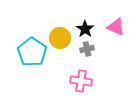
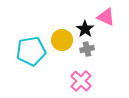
pink triangle: moved 10 px left, 10 px up
yellow circle: moved 2 px right, 2 px down
cyan pentagon: moved 1 px left, 1 px up; rotated 28 degrees clockwise
pink cross: rotated 35 degrees clockwise
